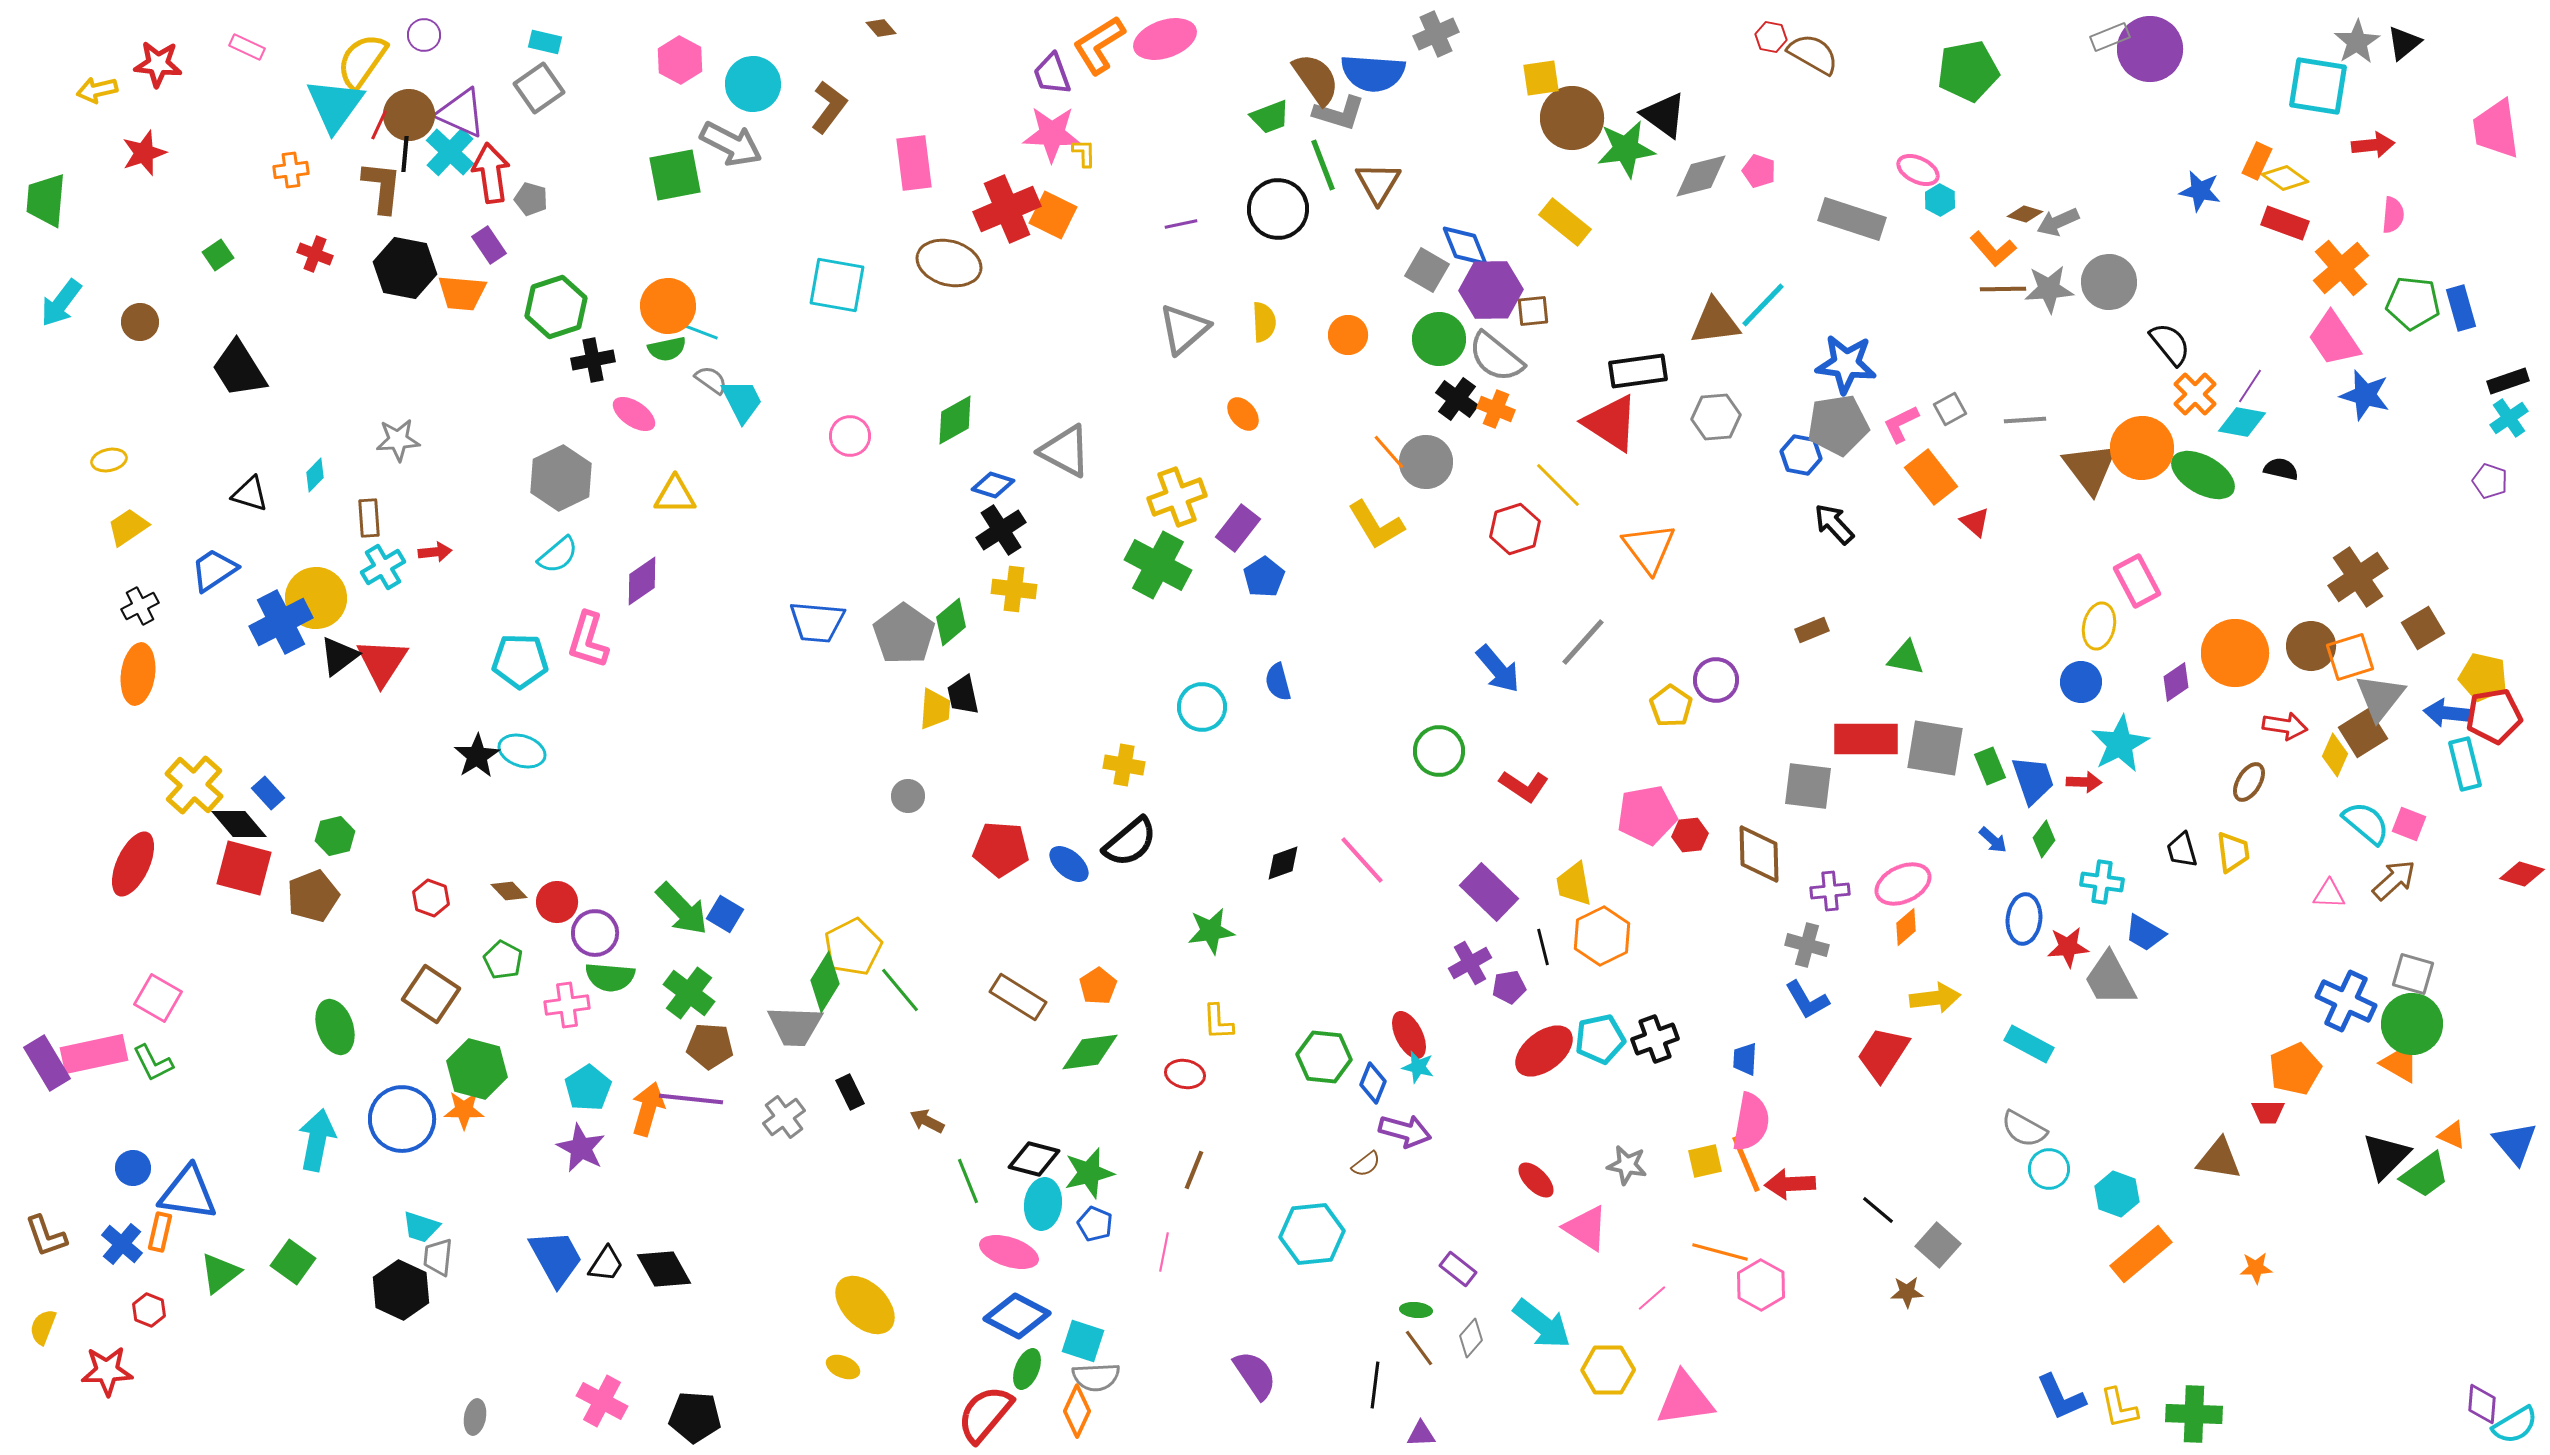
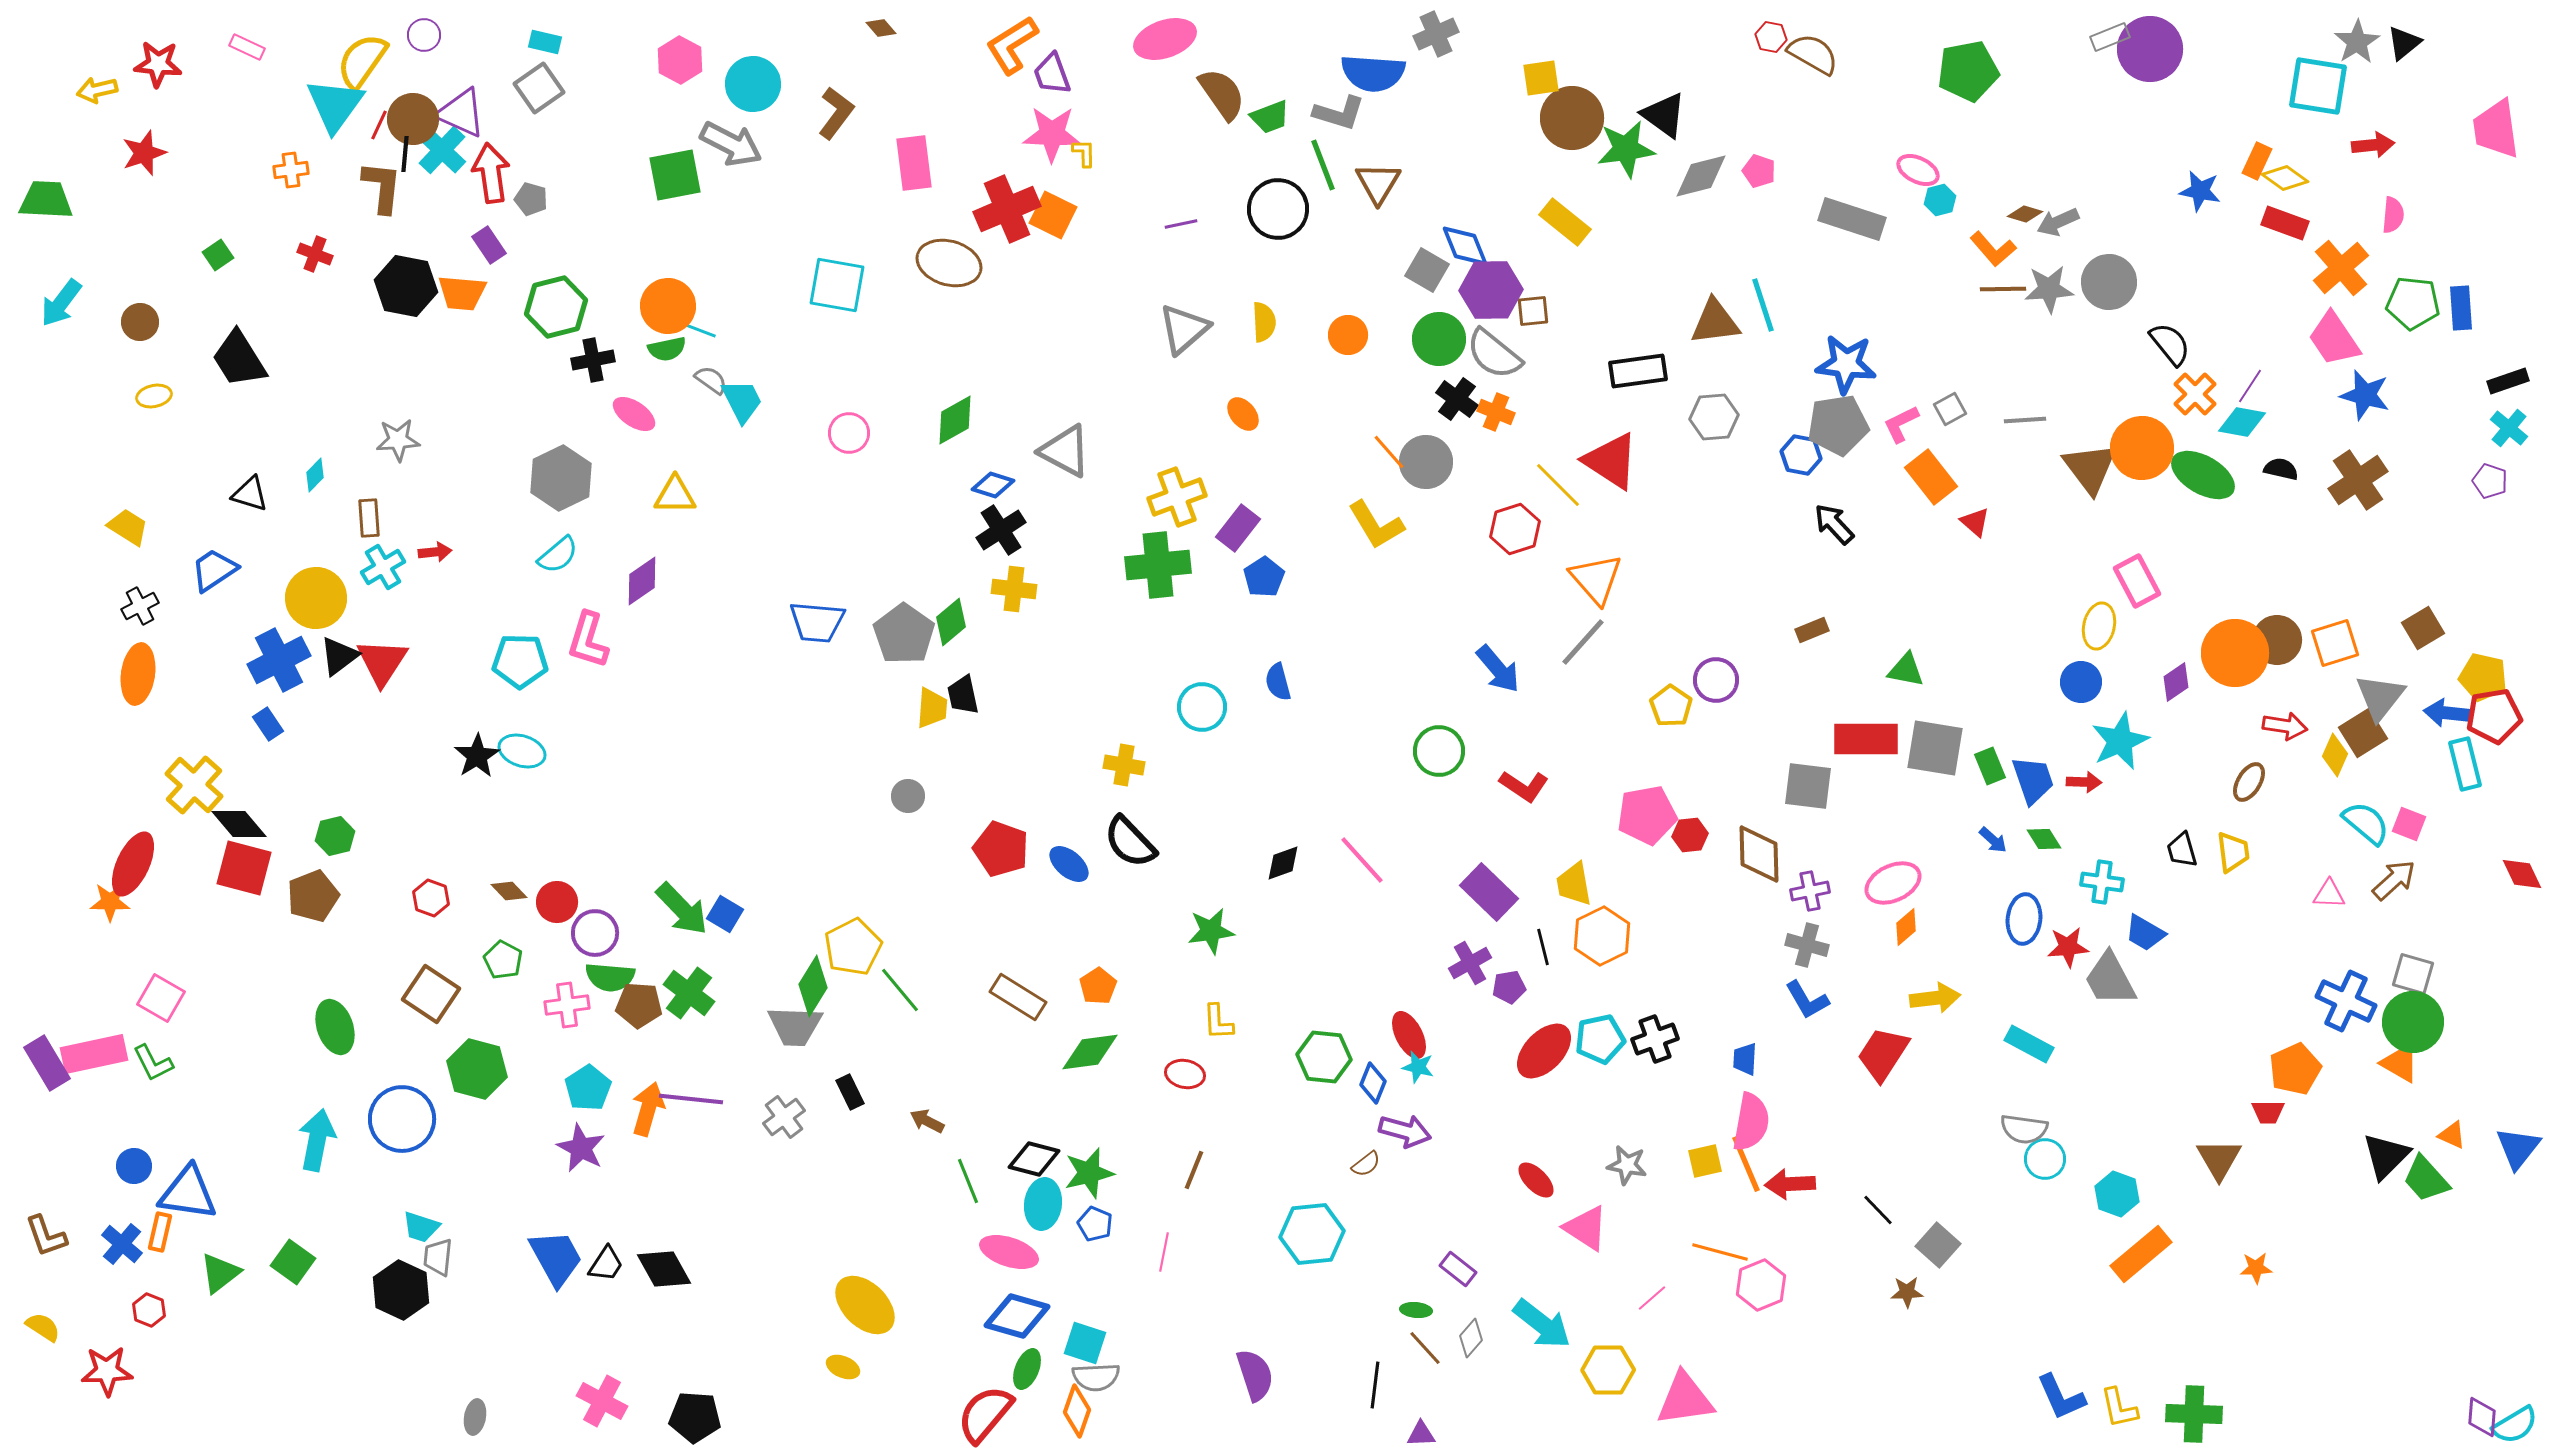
orange L-shape at (1099, 45): moved 87 px left
brown semicircle at (1316, 79): moved 94 px left, 15 px down
brown L-shape at (829, 107): moved 7 px right, 6 px down
brown circle at (409, 115): moved 4 px right, 4 px down
cyan cross at (450, 152): moved 8 px left, 2 px up
green trapezoid at (46, 200): rotated 88 degrees clockwise
cyan hexagon at (1940, 200): rotated 16 degrees clockwise
black hexagon at (405, 268): moved 1 px right, 18 px down
cyan line at (1763, 305): rotated 62 degrees counterclockwise
green hexagon at (556, 307): rotated 4 degrees clockwise
blue rectangle at (2461, 308): rotated 12 degrees clockwise
cyan line at (701, 332): moved 2 px left, 2 px up
gray semicircle at (1496, 357): moved 2 px left, 3 px up
black trapezoid at (239, 369): moved 10 px up
orange cross at (1496, 409): moved 3 px down
gray hexagon at (1716, 417): moved 2 px left
cyan cross at (2509, 418): moved 10 px down; rotated 15 degrees counterclockwise
red triangle at (1611, 423): moved 38 px down
pink circle at (850, 436): moved 1 px left, 3 px up
yellow ellipse at (109, 460): moved 45 px right, 64 px up
yellow trapezoid at (128, 527): rotated 66 degrees clockwise
orange triangle at (1649, 548): moved 53 px left, 31 px down; rotated 4 degrees counterclockwise
green cross at (1158, 565): rotated 34 degrees counterclockwise
brown cross at (2358, 577): moved 97 px up
blue cross at (281, 622): moved 2 px left, 38 px down
brown circle at (2311, 646): moved 34 px left, 6 px up
orange square at (2350, 657): moved 15 px left, 14 px up
green triangle at (1906, 658): moved 12 px down
yellow trapezoid at (935, 709): moved 3 px left, 1 px up
cyan star at (2120, 744): moved 3 px up; rotated 4 degrees clockwise
blue rectangle at (268, 793): moved 69 px up; rotated 8 degrees clockwise
green diamond at (2044, 839): rotated 69 degrees counterclockwise
black semicircle at (1130, 842): rotated 86 degrees clockwise
red pentagon at (1001, 849): rotated 16 degrees clockwise
red diamond at (2522, 874): rotated 48 degrees clockwise
pink ellipse at (1903, 884): moved 10 px left, 1 px up
purple cross at (1830, 891): moved 20 px left; rotated 6 degrees counterclockwise
green diamond at (825, 982): moved 12 px left, 4 px down
pink square at (158, 998): moved 3 px right
green circle at (2412, 1024): moved 1 px right, 2 px up
brown pentagon at (710, 1046): moved 71 px left, 41 px up
red ellipse at (1544, 1051): rotated 8 degrees counterclockwise
orange star at (464, 1110): moved 354 px left, 208 px up
gray semicircle at (2024, 1129): rotated 21 degrees counterclockwise
blue triangle at (2515, 1143): moved 3 px right, 5 px down; rotated 18 degrees clockwise
brown triangle at (2219, 1159): rotated 51 degrees clockwise
blue circle at (133, 1168): moved 1 px right, 2 px up
cyan circle at (2049, 1169): moved 4 px left, 10 px up
green trapezoid at (2425, 1175): moved 1 px right, 4 px down; rotated 84 degrees clockwise
black line at (1878, 1210): rotated 6 degrees clockwise
pink hexagon at (1761, 1285): rotated 9 degrees clockwise
blue diamond at (1017, 1316): rotated 12 degrees counterclockwise
yellow semicircle at (43, 1327): rotated 102 degrees clockwise
cyan square at (1083, 1341): moved 2 px right, 2 px down
brown line at (1419, 1348): moved 6 px right; rotated 6 degrees counterclockwise
purple semicircle at (1255, 1375): rotated 16 degrees clockwise
purple diamond at (2482, 1404): moved 13 px down
orange diamond at (1077, 1411): rotated 6 degrees counterclockwise
